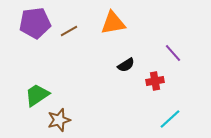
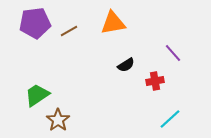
brown star: moved 1 px left; rotated 20 degrees counterclockwise
